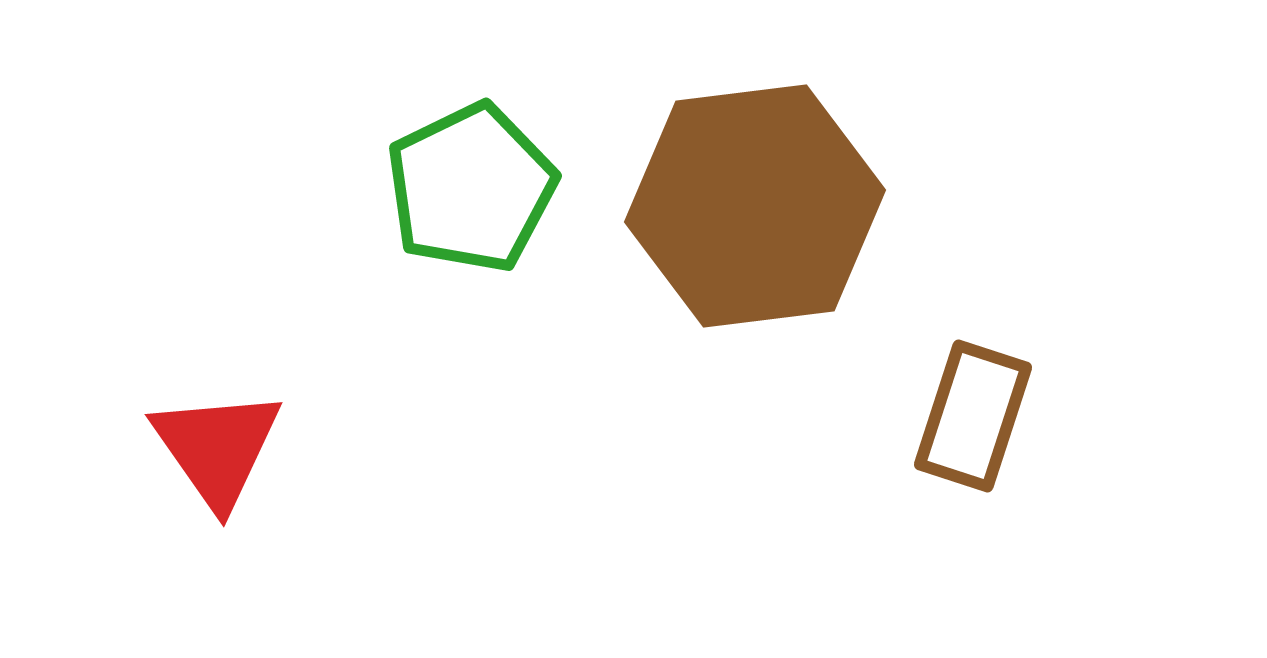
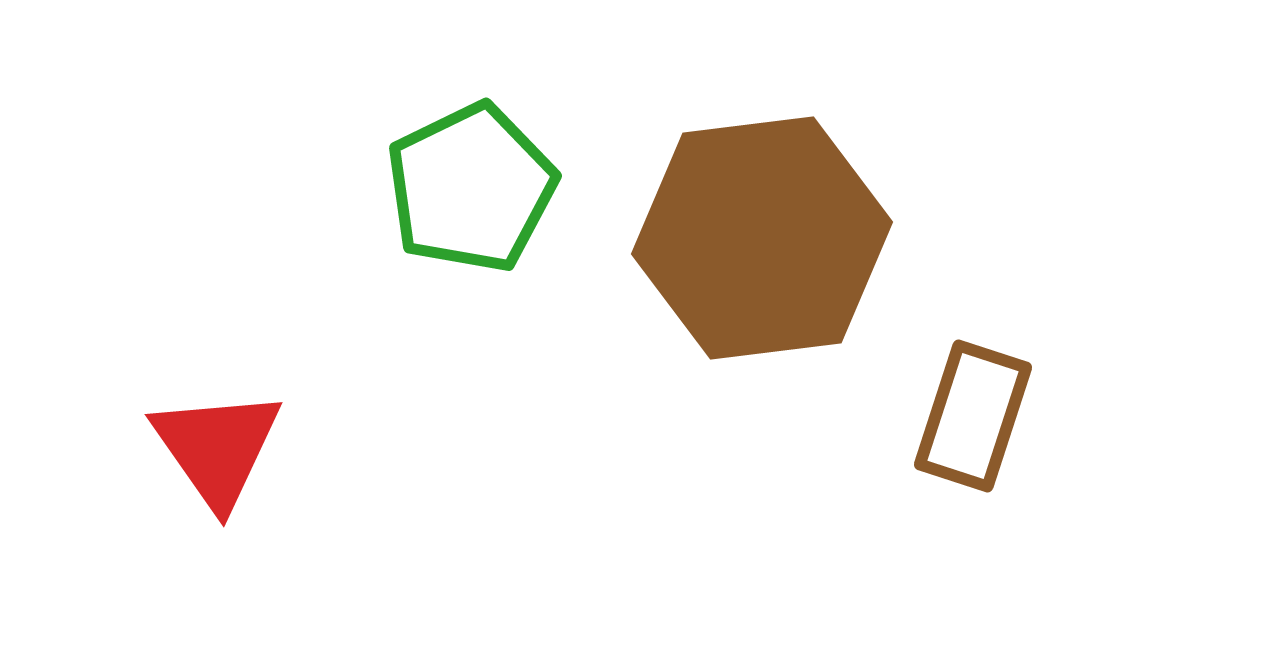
brown hexagon: moved 7 px right, 32 px down
